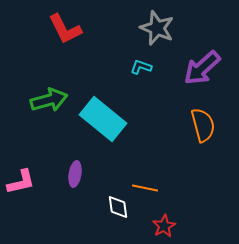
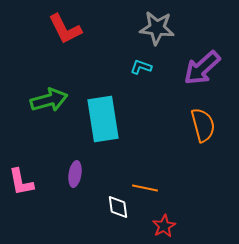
gray star: rotated 16 degrees counterclockwise
cyan rectangle: rotated 42 degrees clockwise
pink L-shape: rotated 92 degrees clockwise
